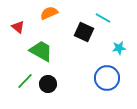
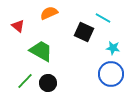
red triangle: moved 1 px up
cyan star: moved 6 px left; rotated 16 degrees clockwise
blue circle: moved 4 px right, 4 px up
black circle: moved 1 px up
